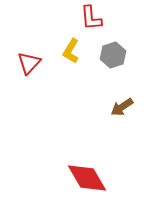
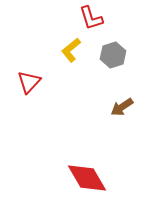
red L-shape: rotated 12 degrees counterclockwise
yellow L-shape: moved 1 px up; rotated 20 degrees clockwise
red triangle: moved 19 px down
